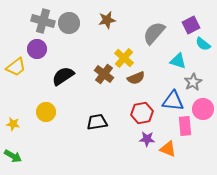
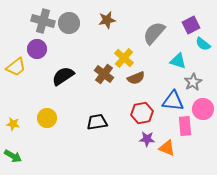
yellow circle: moved 1 px right, 6 px down
orange triangle: moved 1 px left, 1 px up
